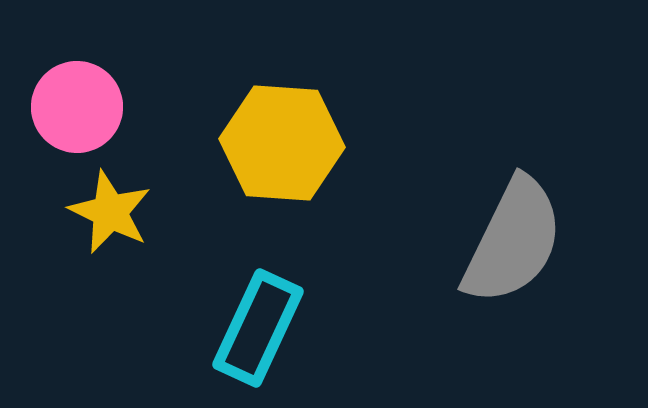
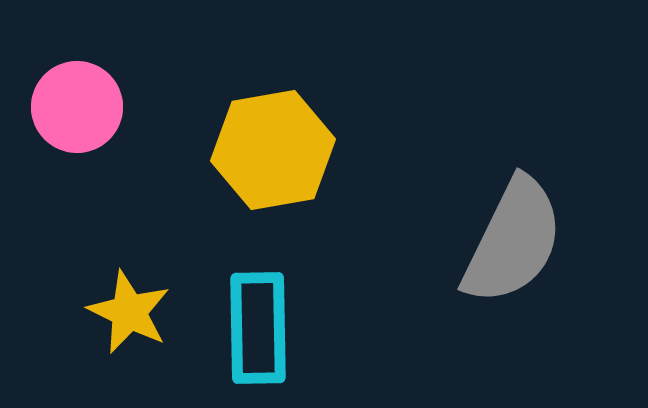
yellow hexagon: moved 9 px left, 7 px down; rotated 14 degrees counterclockwise
yellow star: moved 19 px right, 100 px down
cyan rectangle: rotated 26 degrees counterclockwise
